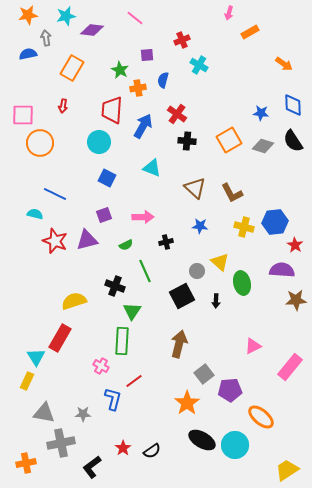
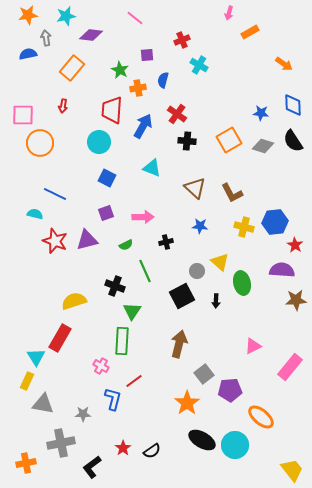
purple diamond at (92, 30): moved 1 px left, 5 px down
orange rectangle at (72, 68): rotated 10 degrees clockwise
purple square at (104, 215): moved 2 px right, 2 px up
gray triangle at (44, 413): moved 1 px left, 9 px up
yellow trapezoid at (287, 470): moved 5 px right; rotated 85 degrees clockwise
